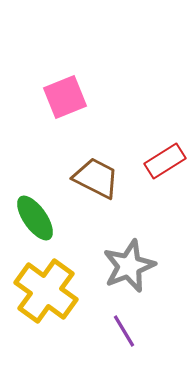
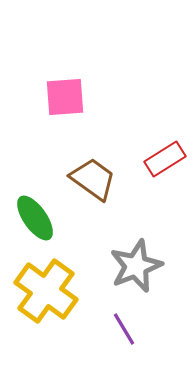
pink square: rotated 18 degrees clockwise
red rectangle: moved 2 px up
brown trapezoid: moved 3 px left, 1 px down; rotated 9 degrees clockwise
gray star: moved 7 px right
purple line: moved 2 px up
